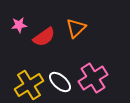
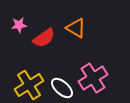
orange triangle: rotated 45 degrees counterclockwise
red semicircle: moved 1 px down
white ellipse: moved 2 px right, 6 px down
